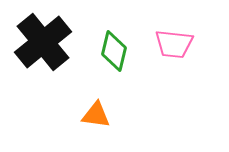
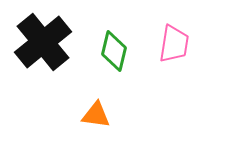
pink trapezoid: rotated 87 degrees counterclockwise
